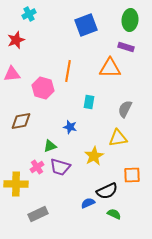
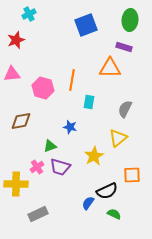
purple rectangle: moved 2 px left
orange line: moved 4 px right, 9 px down
yellow triangle: rotated 30 degrees counterclockwise
blue semicircle: rotated 32 degrees counterclockwise
